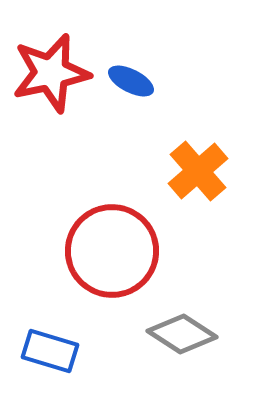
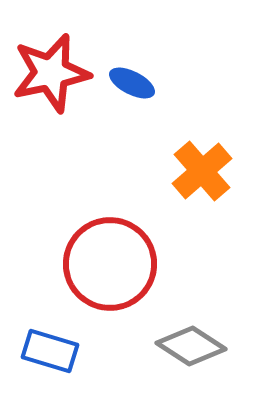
blue ellipse: moved 1 px right, 2 px down
orange cross: moved 4 px right
red circle: moved 2 px left, 13 px down
gray diamond: moved 9 px right, 12 px down
